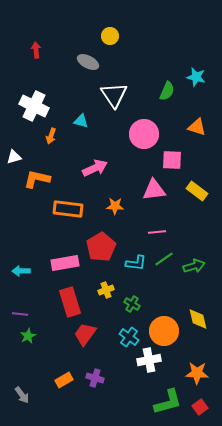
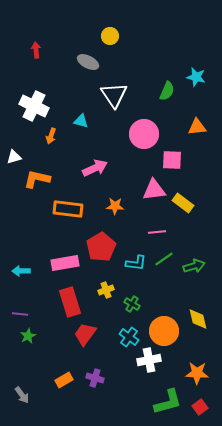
orange triangle at (197, 127): rotated 24 degrees counterclockwise
yellow rectangle at (197, 191): moved 14 px left, 12 px down
